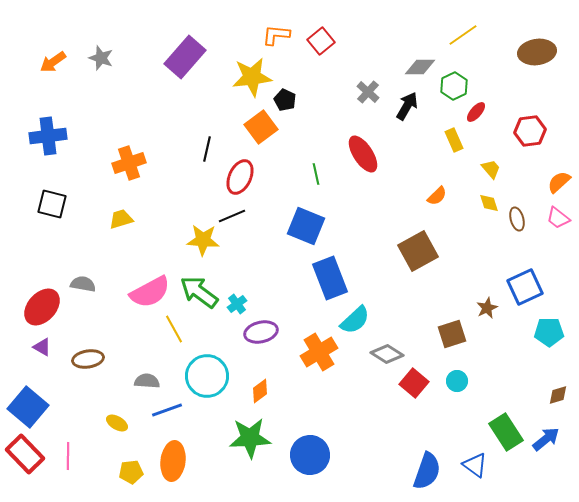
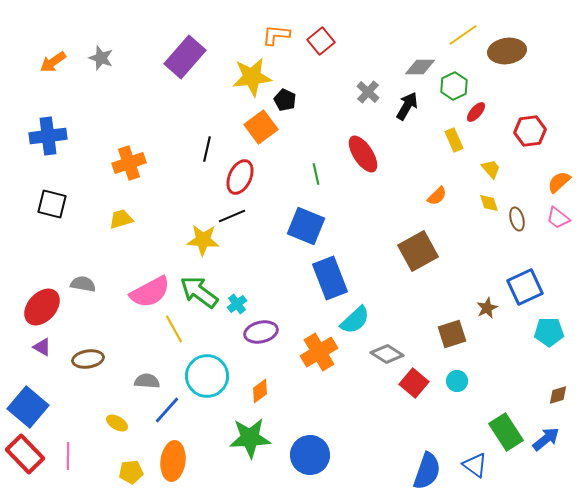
brown ellipse at (537, 52): moved 30 px left, 1 px up
blue line at (167, 410): rotated 28 degrees counterclockwise
